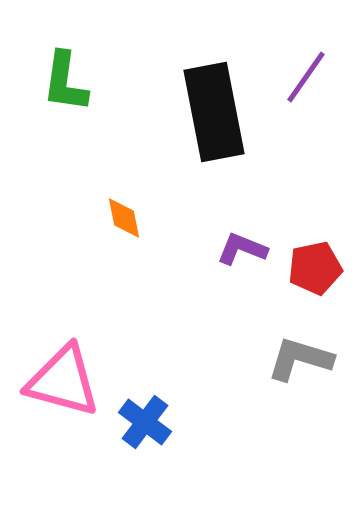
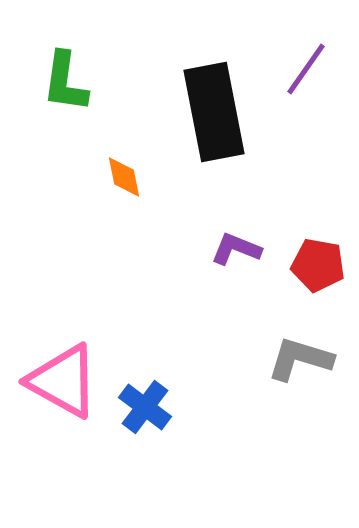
purple line: moved 8 px up
orange diamond: moved 41 px up
purple L-shape: moved 6 px left
red pentagon: moved 3 px right, 3 px up; rotated 22 degrees clockwise
pink triangle: rotated 14 degrees clockwise
blue cross: moved 15 px up
